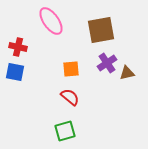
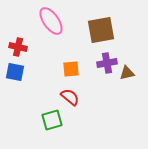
purple cross: rotated 24 degrees clockwise
green square: moved 13 px left, 11 px up
